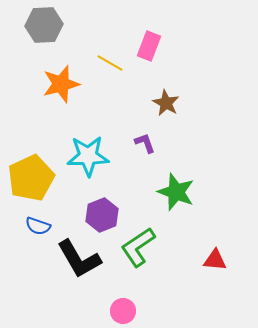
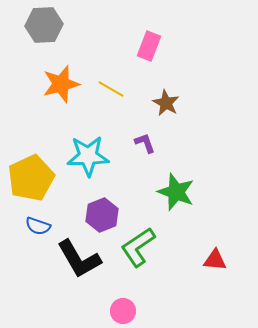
yellow line: moved 1 px right, 26 px down
